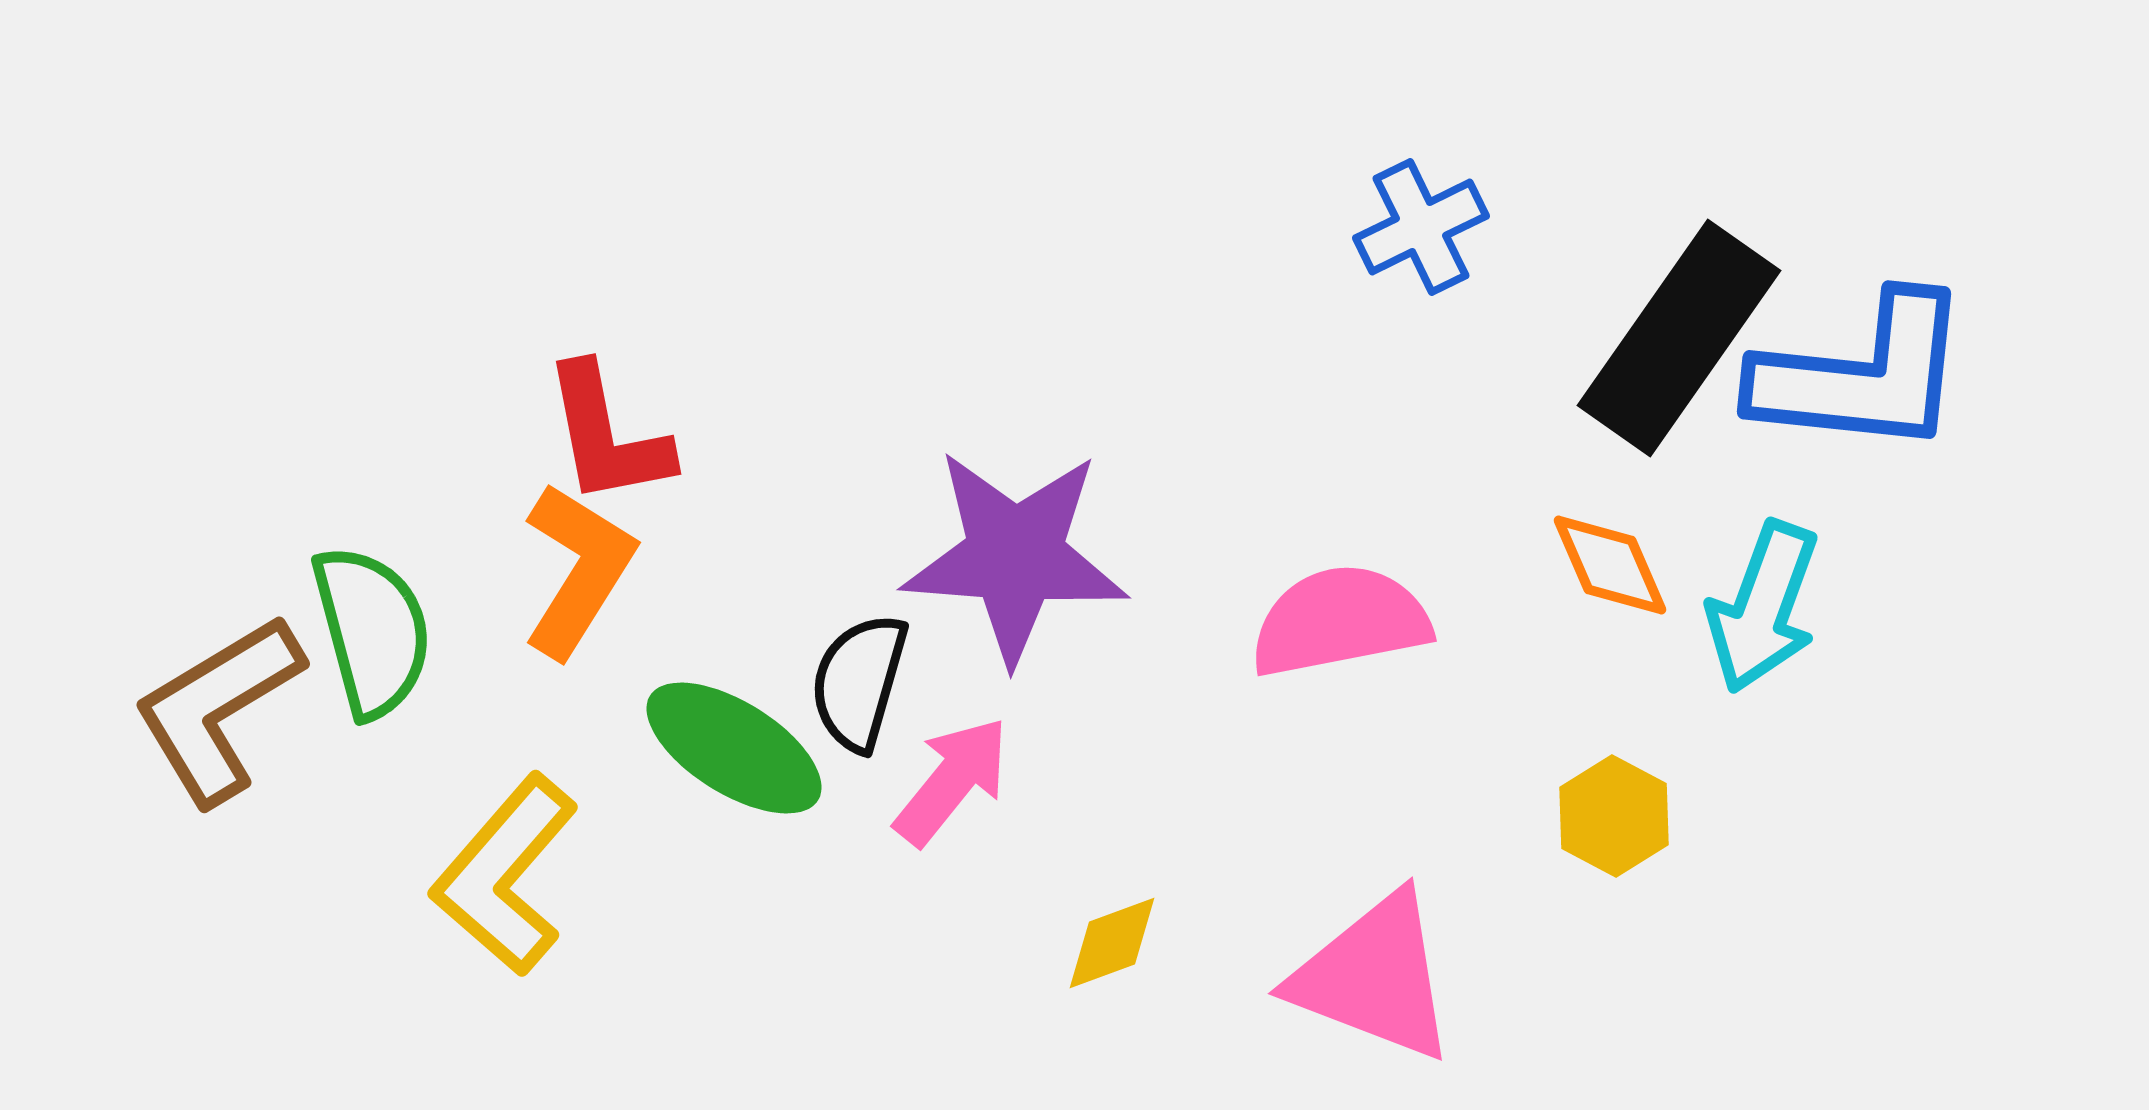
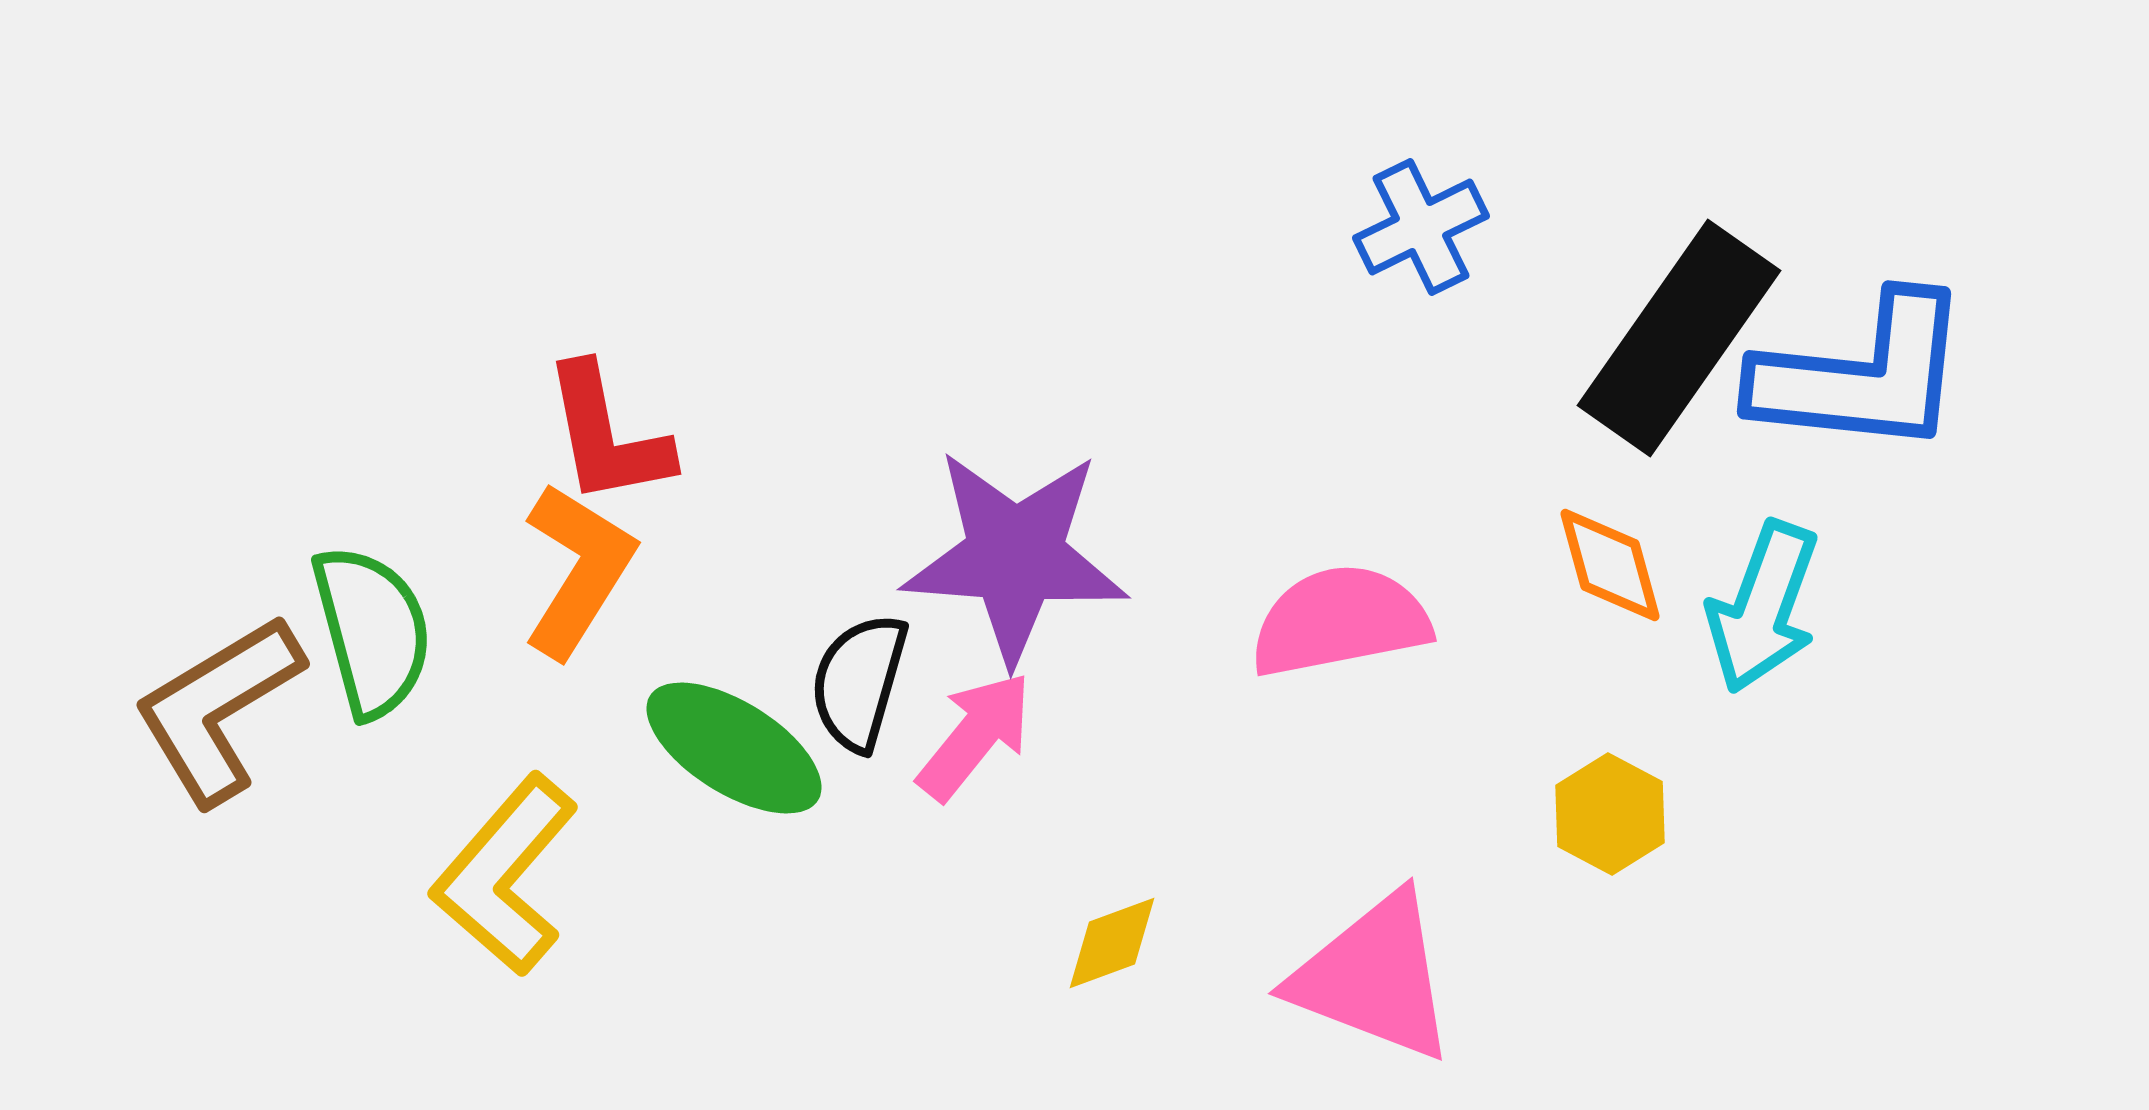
orange diamond: rotated 8 degrees clockwise
pink arrow: moved 23 px right, 45 px up
yellow hexagon: moved 4 px left, 2 px up
